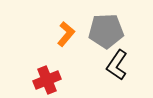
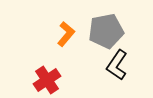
gray pentagon: rotated 8 degrees counterclockwise
red cross: rotated 12 degrees counterclockwise
